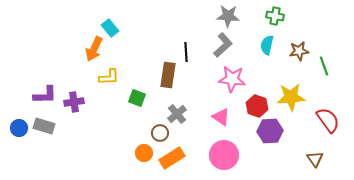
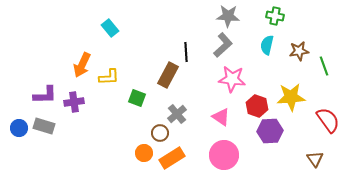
orange arrow: moved 12 px left, 16 px down
brown rectangle: rotated 20 degrees clockwise
